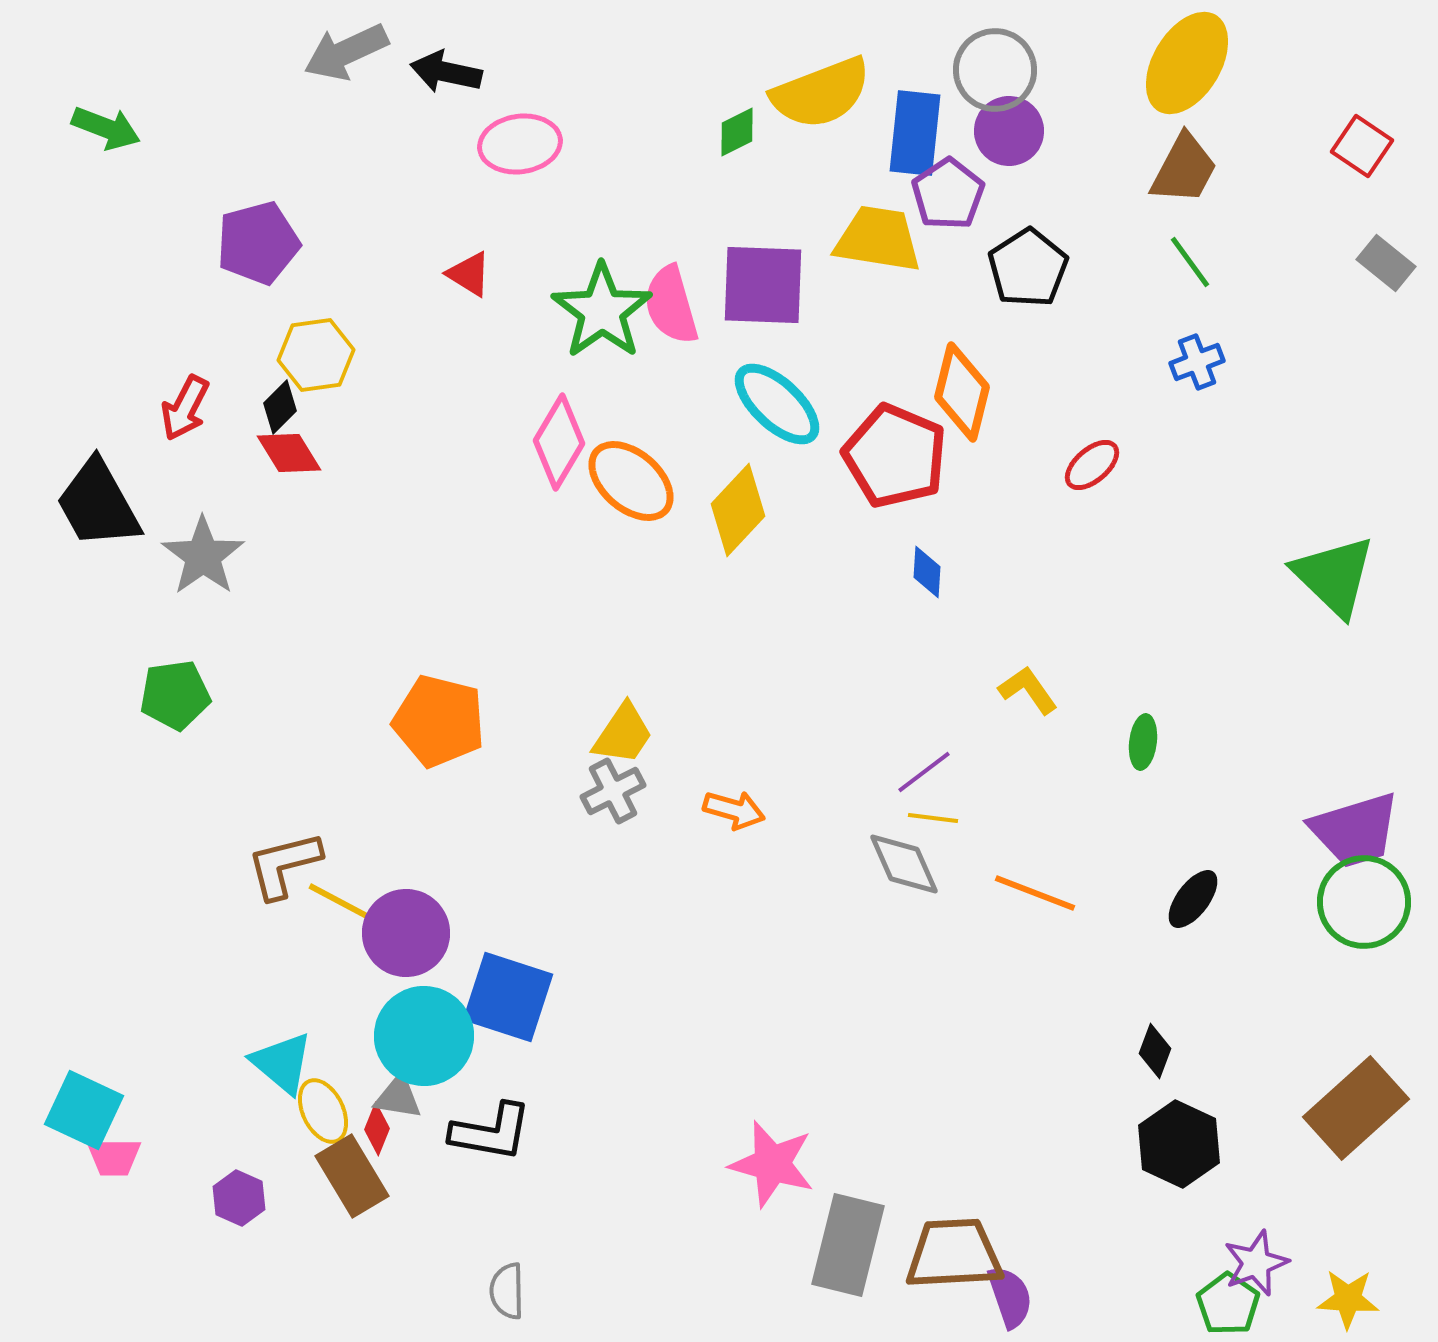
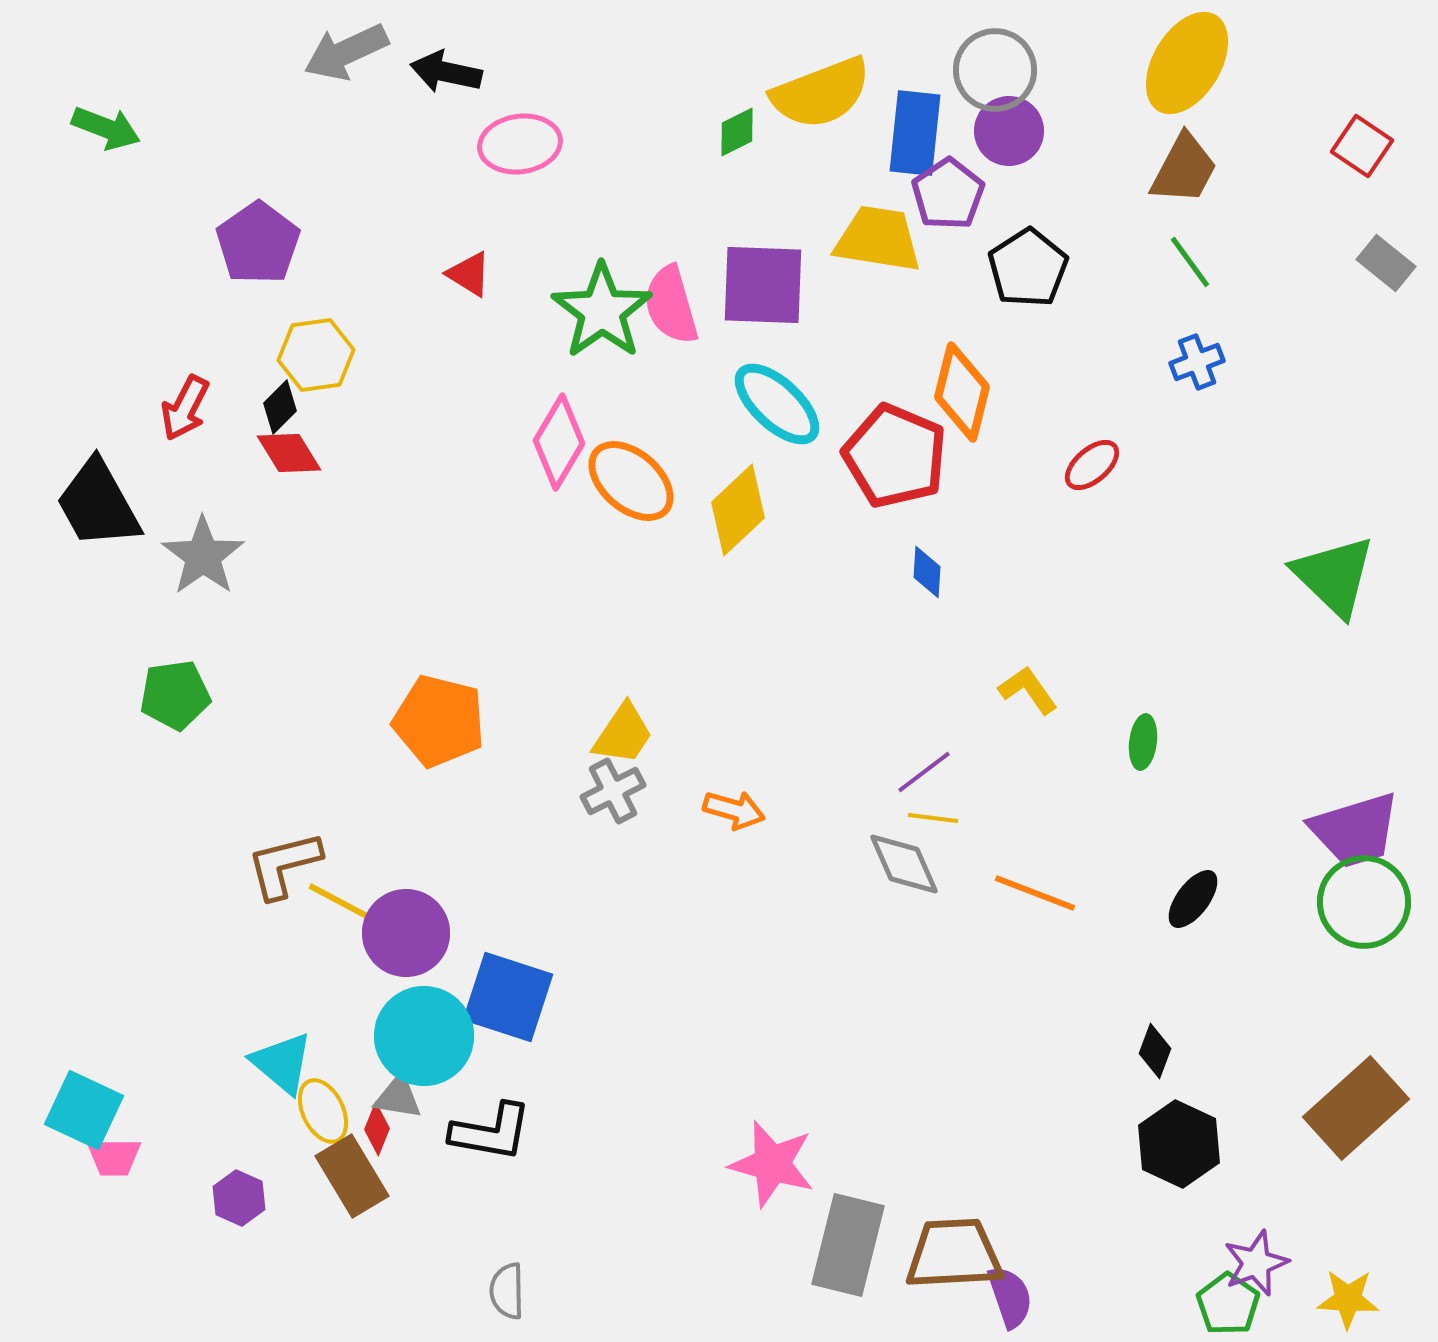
purple pentagon at (258, 243): rotated 20 degrees counterclockwise
yellow diamond at (738, 510): rotated 4 degrees clockwise
